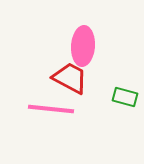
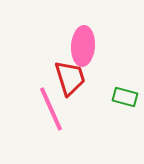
red trapezoid: rotated 45 degrees clockwise
pink line: rotated 60 degrees clockwise
